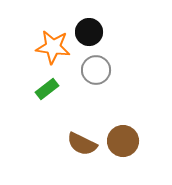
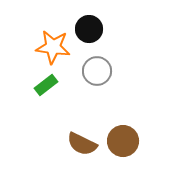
black circle: moved 3 px up
gray circle: moved 1 px right, 1 px down
green rectangle: moved 1 px left, 4 px up
